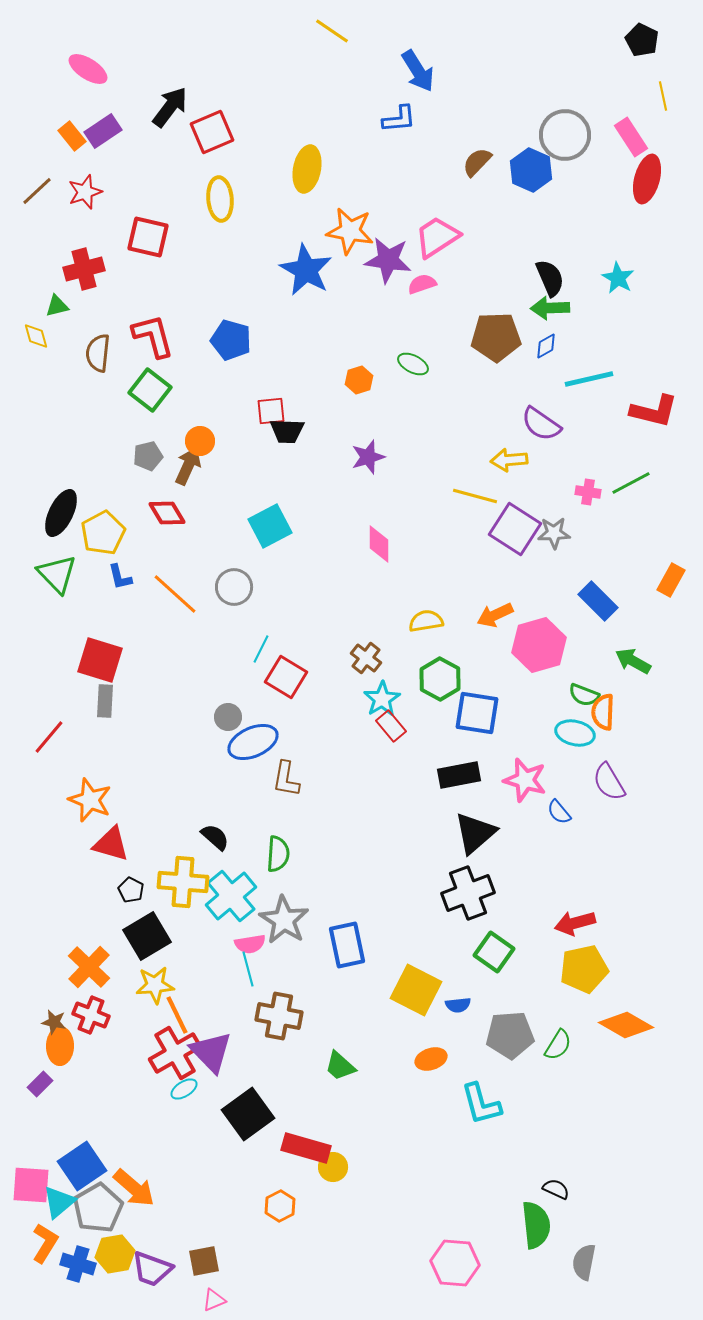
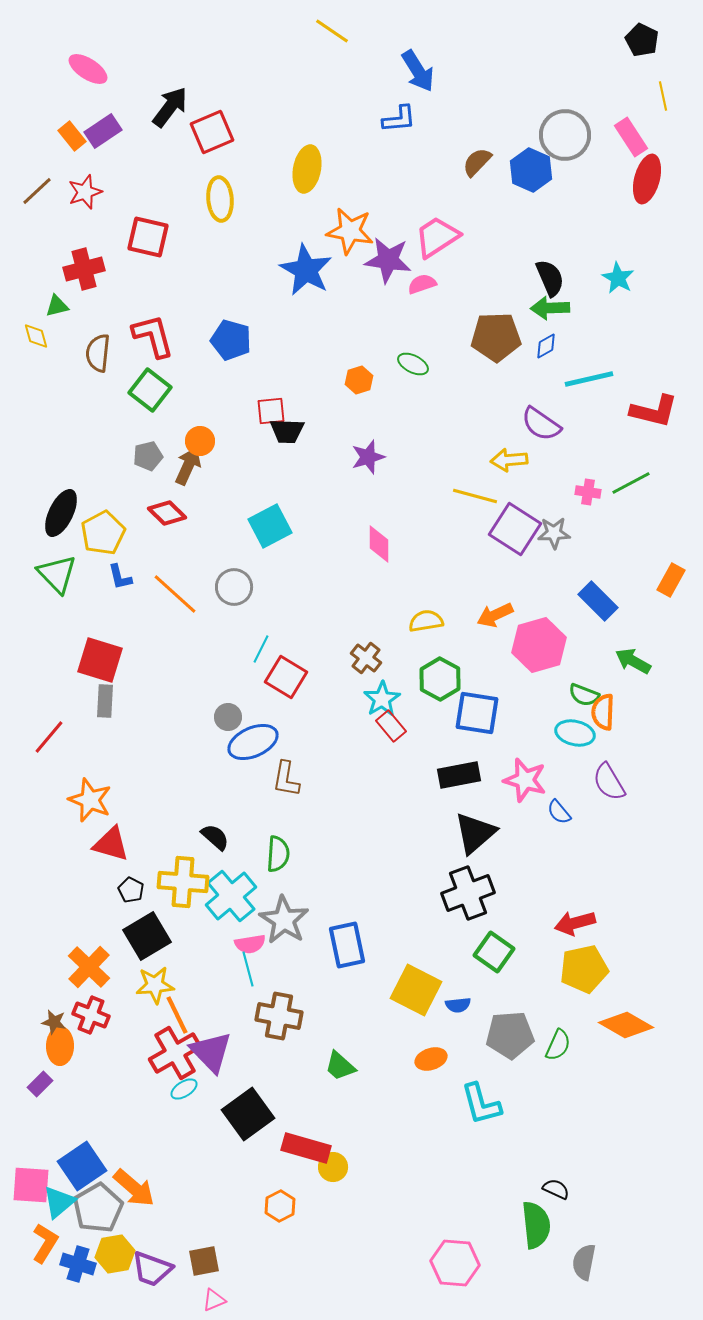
red diamond at (167, 513): rotated 15 degrees counterclockwise
green semicircle at (558, 1045): rotated 8 degrees counterclockwise
